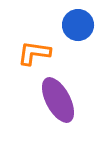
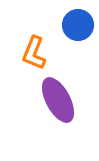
orange L-shape: rotated 76 degrees counterclockwise
